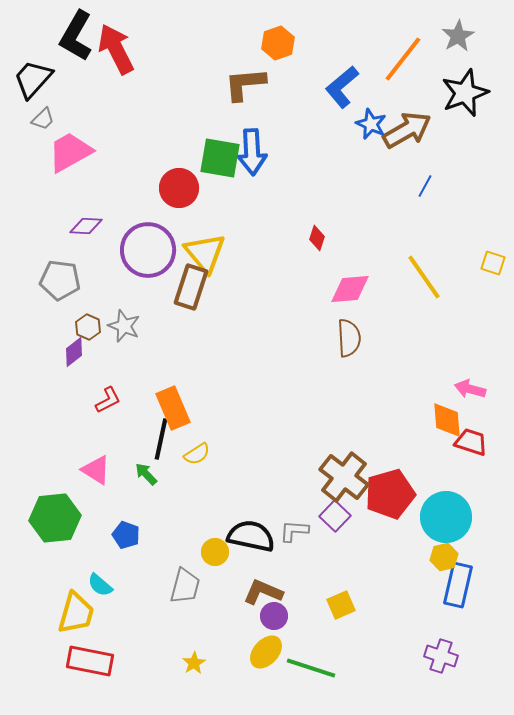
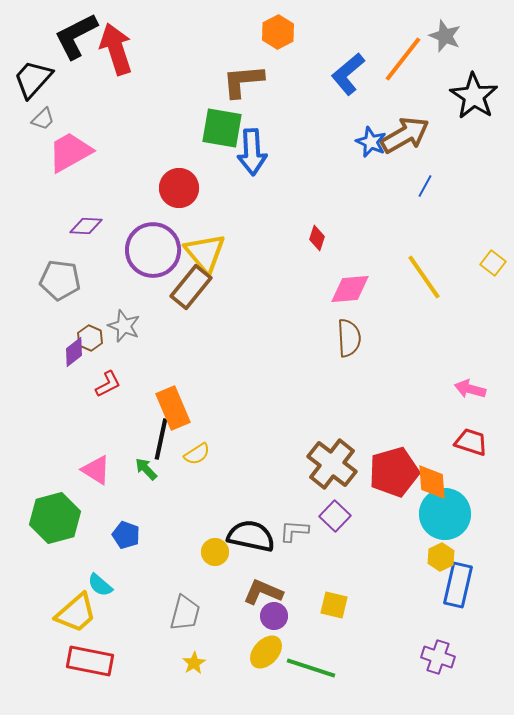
black L-shape at (76, 36): rotated 33 degrees clockwise
gray star at (458, 36): moved 13 px left; rotated 20 degrees counterclockwise
orange hexagon at (278, 43): moved 11 px up; rotated 8 degrees counterclockwise
red arrow at (116, 49): rotated 9 degrees clockwise
brown L-shape at (245, 84): moved 2 px left, 3 px up
blue L-shape at (342, 87): moved 6 px right, 13 px up
black star at (465, 93): moved 9 px right, 3 px down; rotated 18 degrees counterclockwise
blue star at (371, 124): moved 18 px down
brown arrow at (407, 130): moved 2 px left, 5 px down
green square at (220, 158): moved 2 px right, 30 px up
purple circle at (148, 250): moved 5 px right
yellow square at (493, 263): rotated 20 degrees clockwise
brown rectangle at (191, 287): rotated 21 degrees clockwise
brown hexagon at (88, 327): moved 2 px right, 11 px down
red L-shape at (108, 400): moved 16 px up
orange diamond at (447, 420): moved 15 px left, 62 px down
green arrow at (146, 474): moved 5 px up
brown cross at (344, 477): moved 12 px left, 13 px up
red pentagon at (390, 494): moved 4 px right, 22 px up
cyan circle at (446, 517): moved 1 px left, 3 px up
green hexagon at (55, 518): rotated 9 degrees counterclockwise
yellow hexagon at (444, 557): moved 3 px left; rotated 12 degrees counterclockwise
gray trapezoid at (185, 586): moved 27 px down
yellow square at (341, 605): moved 7 px left; rotated 36 degrees clockwise
yellow trapezoid at (76, 613): rotated 33 degrees clockwise
purple cross at (441, 656): moved 3 px left, 1 px down
